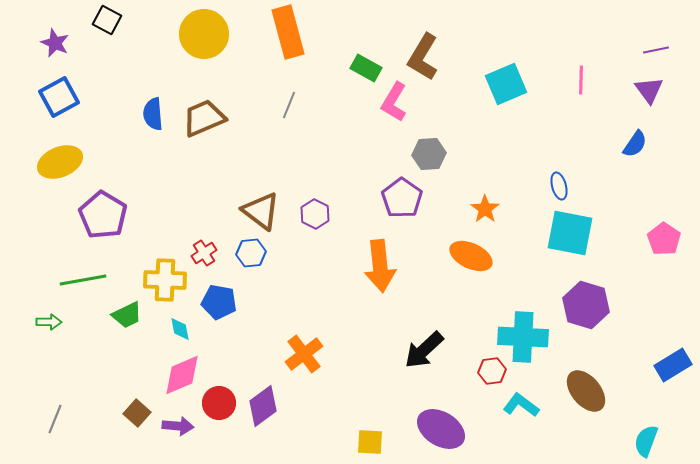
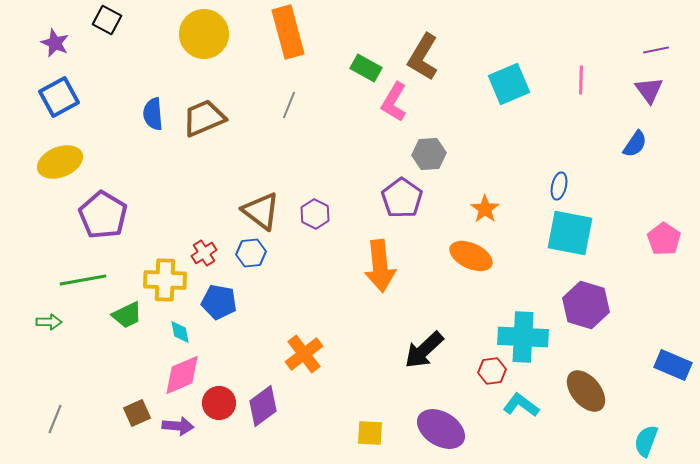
cyan square at (506, 84): moved 3 px right
blue ellipse at (559, 186): rotated 28 degrees clockwise
cyan diamond at (180, 329): moved 3 px down
blue rectangle at (673, 365): rotated 54 degrees clockwise
brown square at (137, 413): rotated 24 degrees clockwise
yellow square at (370, 442): moved 9 px up
